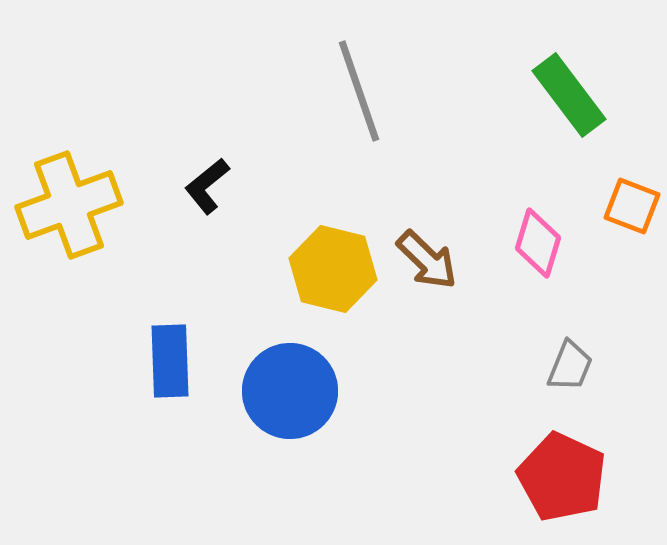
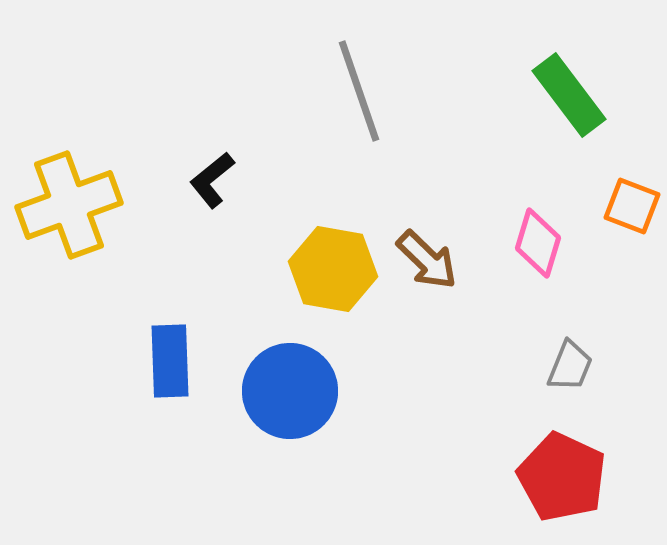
black L-shape: moved 5 px right, 6 px up
yellow hexagon: rotated 4 degrees counterclockwise
